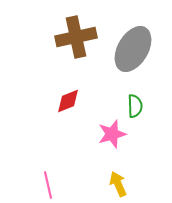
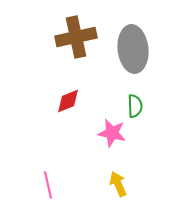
gray ellipse: rotated 36 degrees counterclockwise
pink star: moved 1 px up; rotated 28 degrees clockwise
